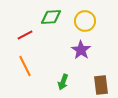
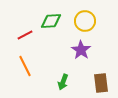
green diamond: moved 4 px down
brown rectangle: moved 2 px up
